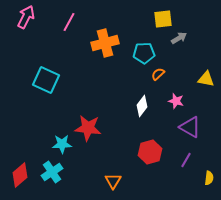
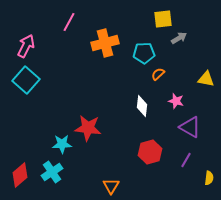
pink arrow: moved 29 px down
cyan square: moved 20 px left; rotated 16 degrees clockwise
white diamond: rotated 30 degrees counterclockwise
orange triangle: moved 2 px left, 5 px down
